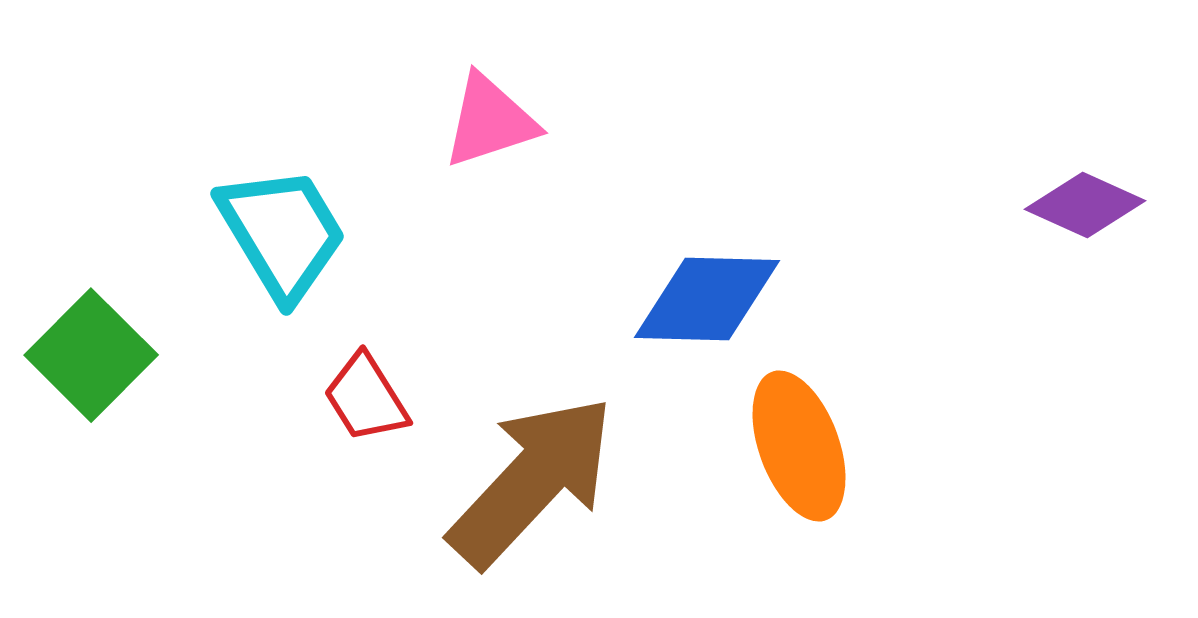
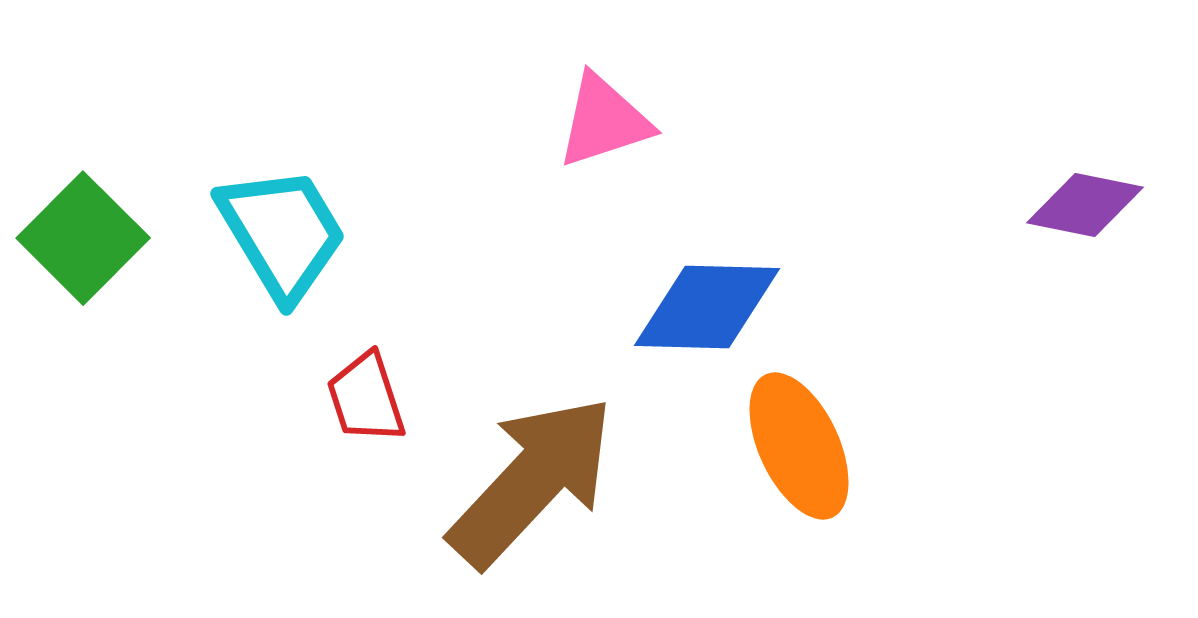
pink triangle: moved 114 px right
purple diamond: rotated 13 degrees counterclockwise
blue diamond: moved 8 px down
green square: moved 8 px left, 117 px up
red trapezoid: rotated 14 degrees clockwise
orange ellipse: rotated 5 degrees counterclockwise
